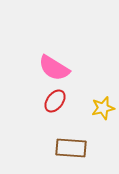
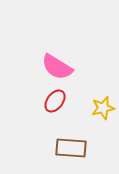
pink semicircle: moved 3 px right, 1 px up
